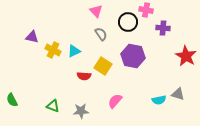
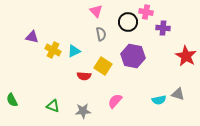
pink cross: moved 2 px down
gray semicircle: rotated 24 degrees clockwise
gray star: moved 2 px right
